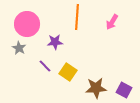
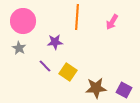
pink circle: moved 4 px left, 3 px up
